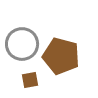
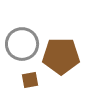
brown pentagon: rotated 15 degrees counterclockwise
